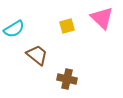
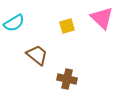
cyan semicircle: moved 6 px up
